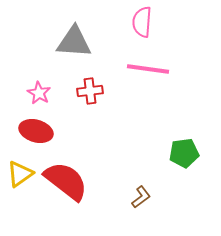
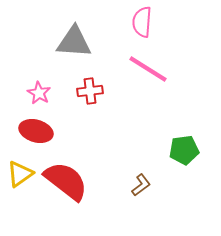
pink line: rotated 24 degrees clockwise
green pentagon: moved 3 px up
brown L-shape: moved 12 px up
